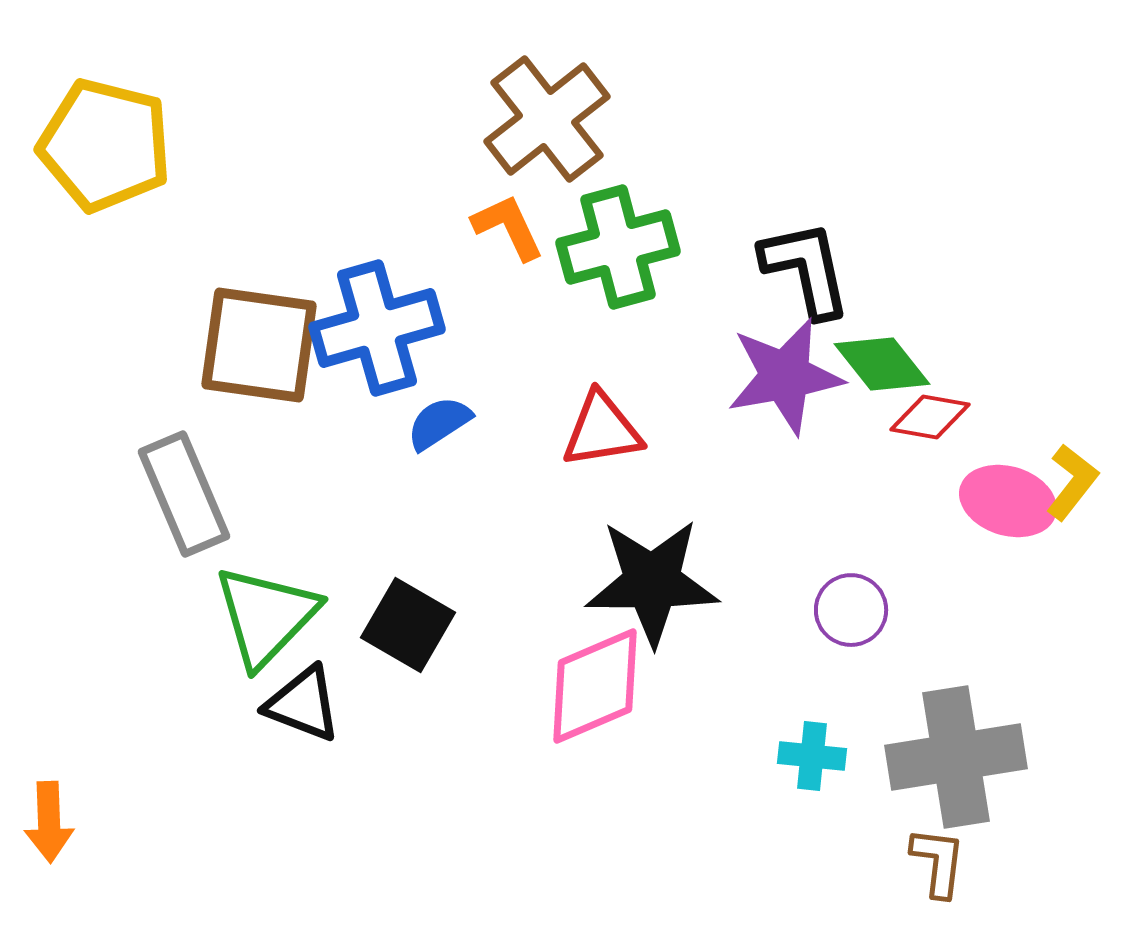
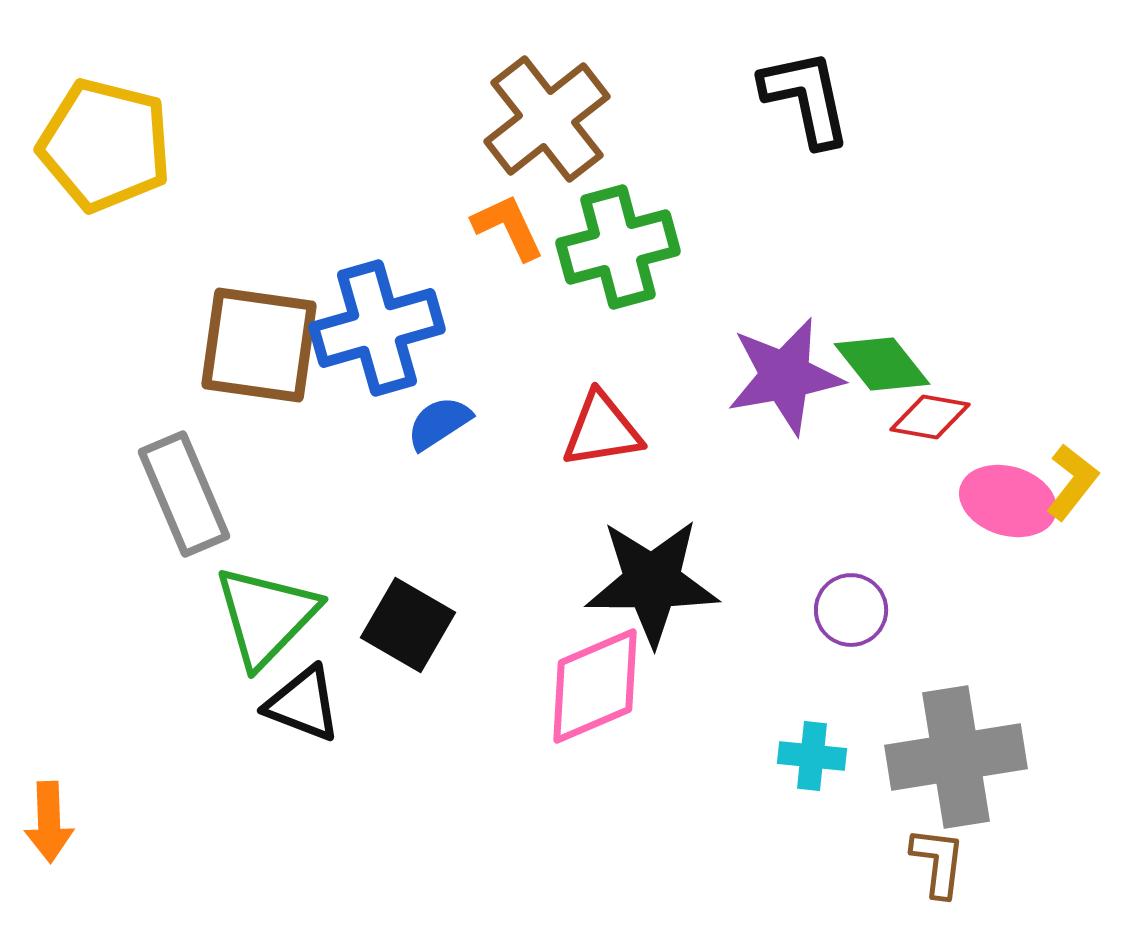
black L-shape: moved 171 px up
